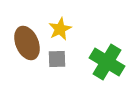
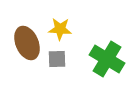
yellow star: rotated 30 degrees clockwise
green cross: moved 3 px up
